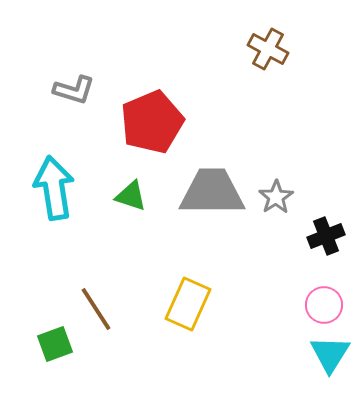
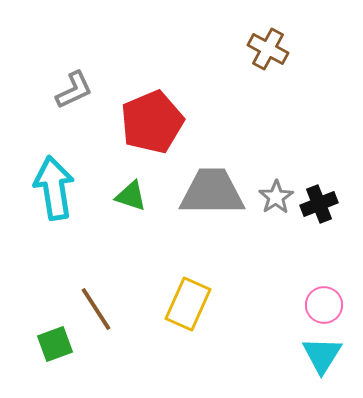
gray L-shape: rotated 42 degrees counterclockwise
black cross: moved 7 px left, 32 px up
cyan triangle: moved 8 px left, 1 px down
